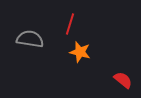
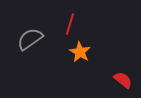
gray semicircle: rotated 44 degrees counterclockwise
orange star: rotated 15 degrees clockwise
